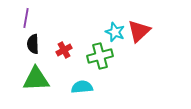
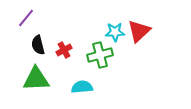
purple line: rotated 30 degrees clockwise
cyan star: rotated 24 degrees counterclockwise
black semicircle: moved 5 px right, 1 px down; rotated 12 degrees counterclockwise
green cross: moved 1 px up
